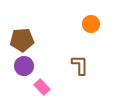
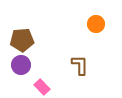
orange circle: moved 5 px right
purple circle: moved 3 px left, 1 px up
